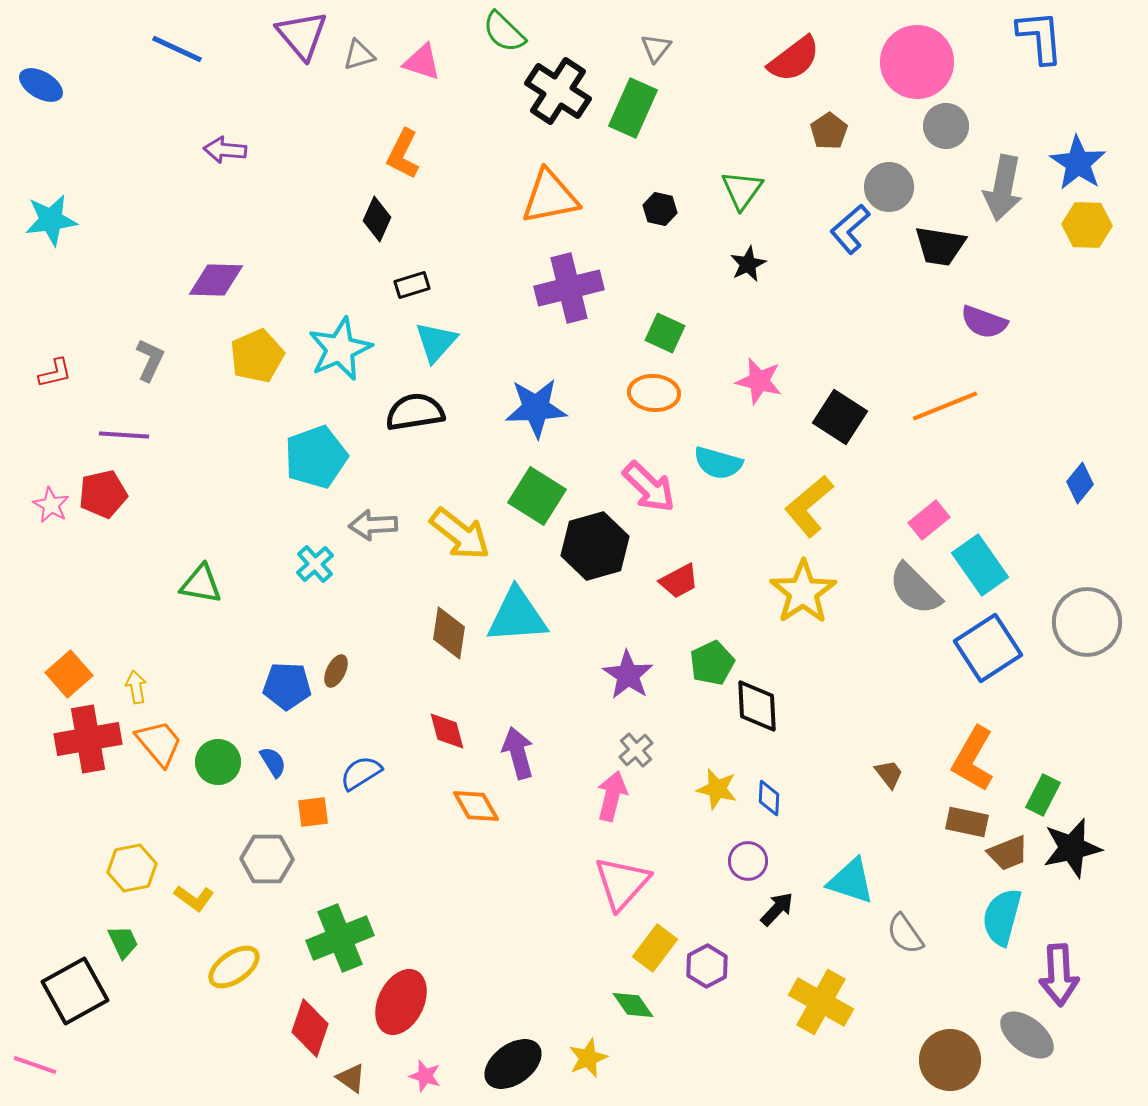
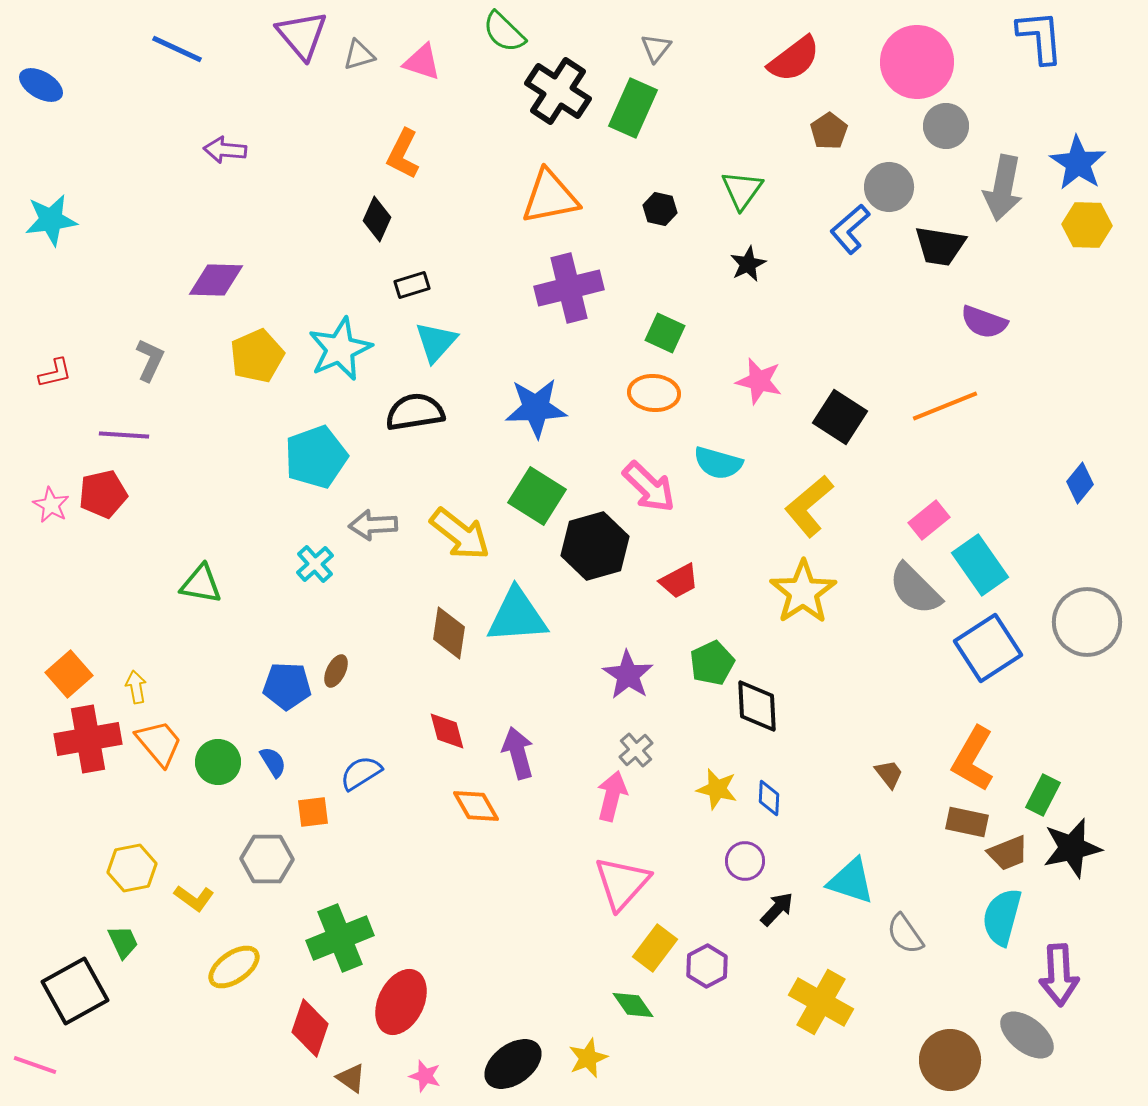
purple circle at (748, 861): moved 3 px left
